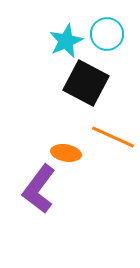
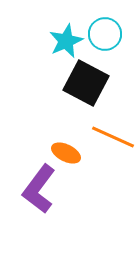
cyan circle: moved 2 px left
orange ellipse: rotated 16 degrees clockwise
